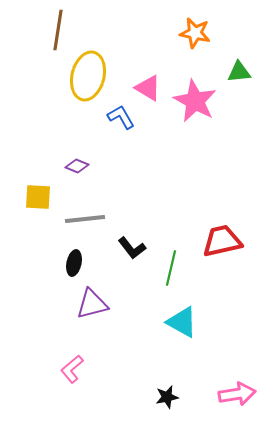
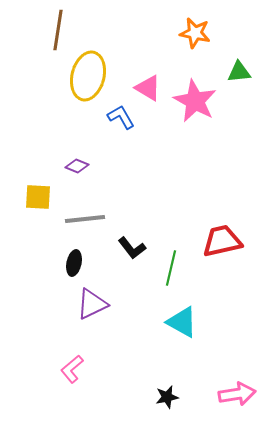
purple triangle: rotated 12 degrees counterclockwise
